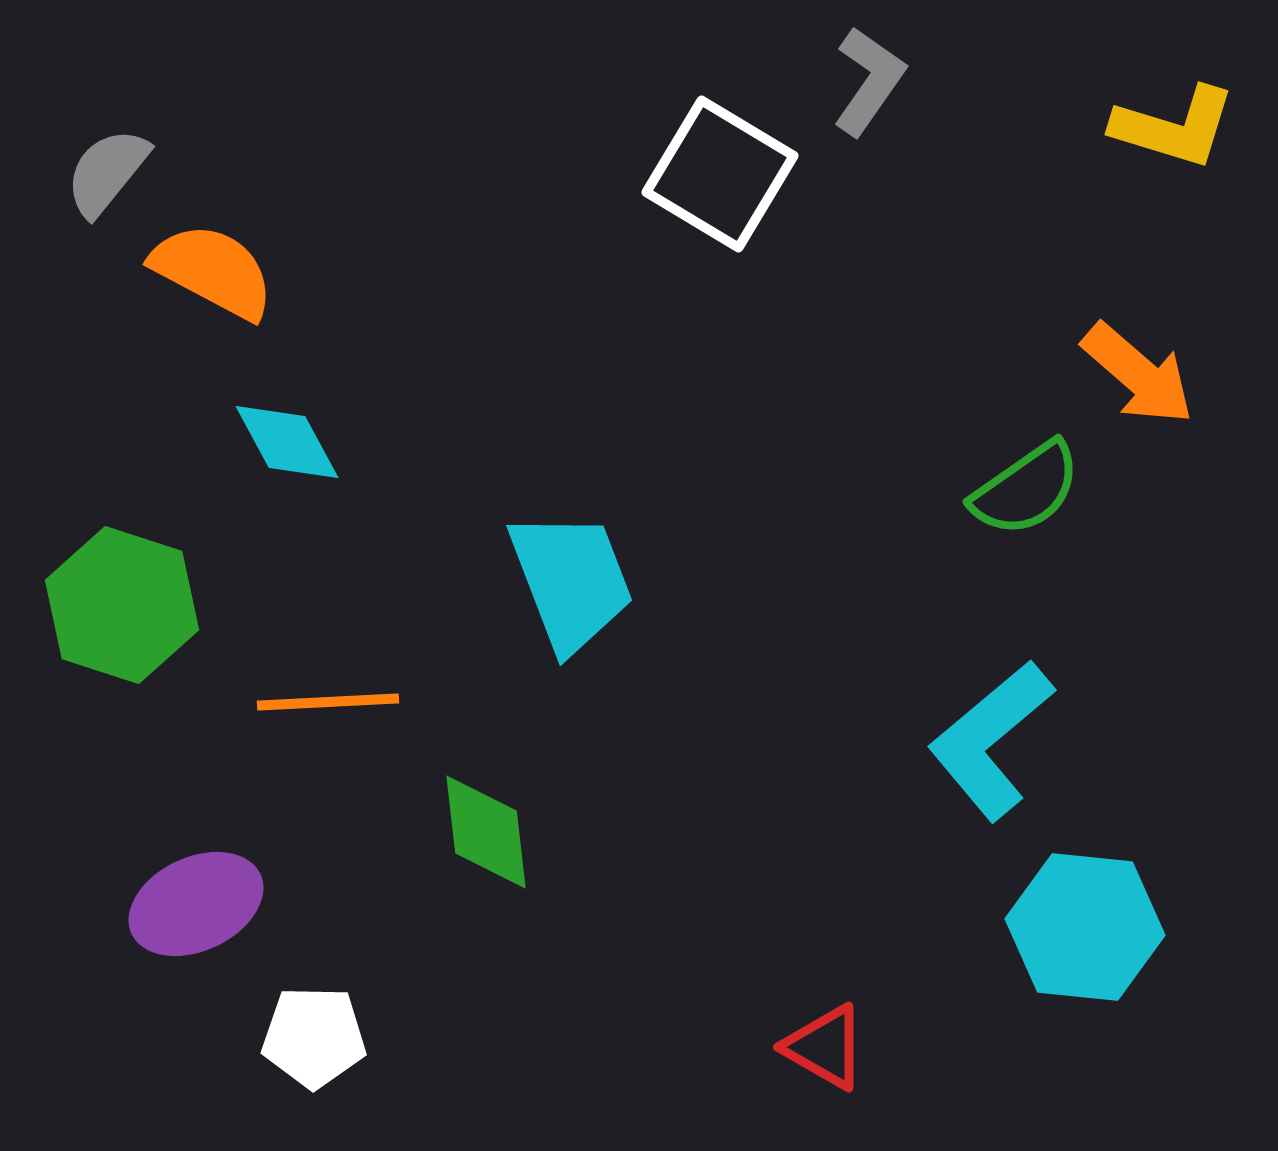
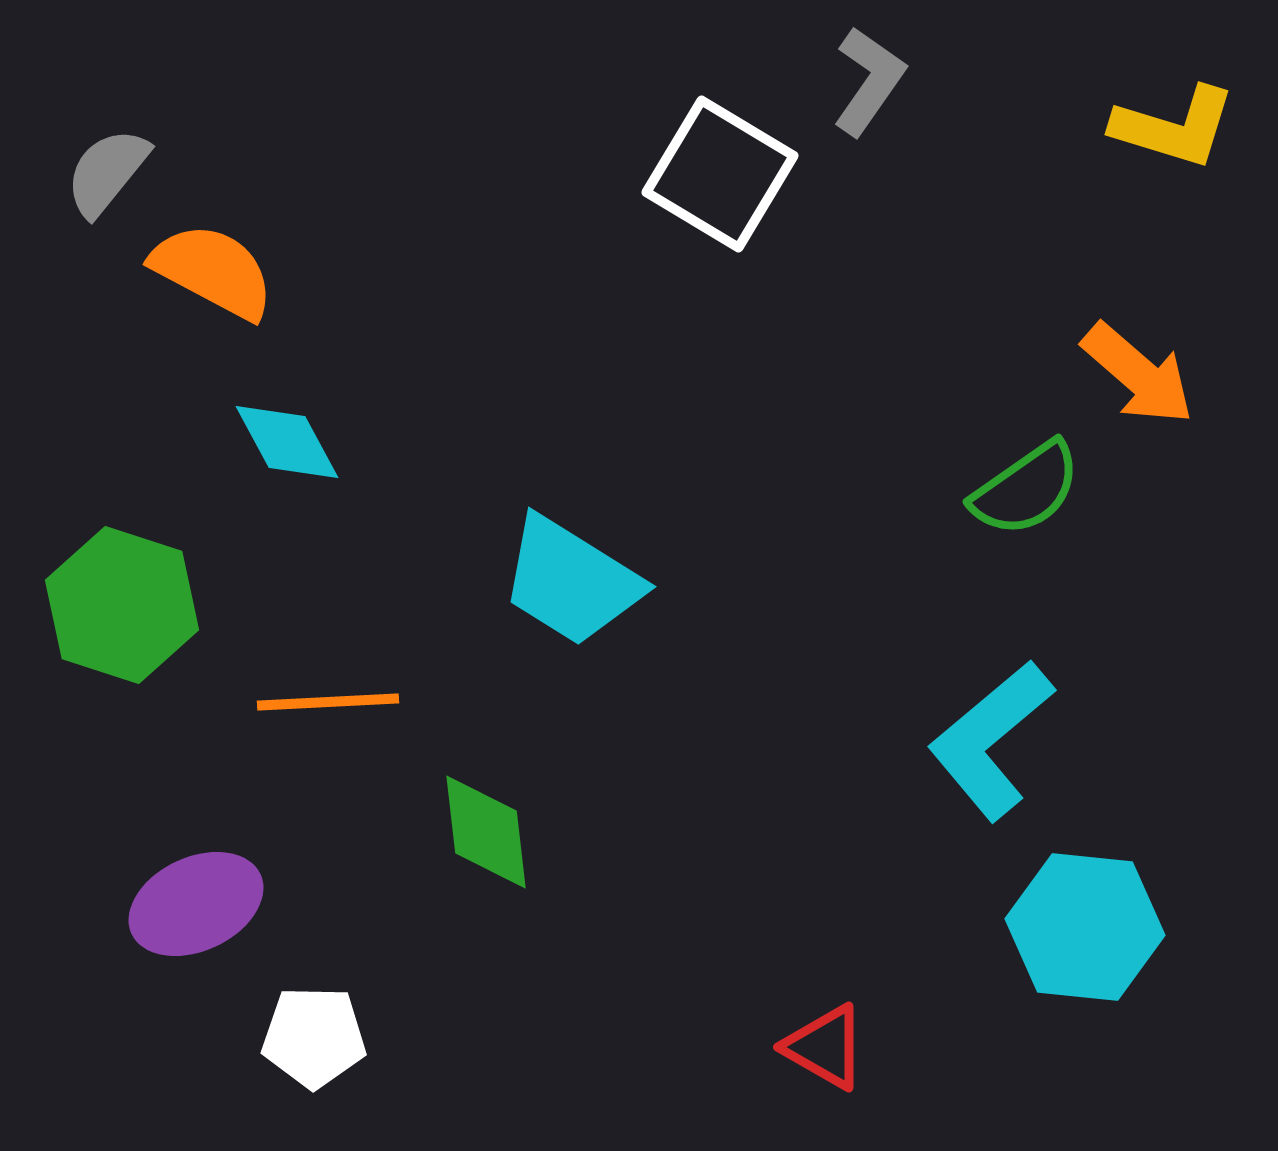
cyan trapezoid: rotated 143 degrees clockwise
